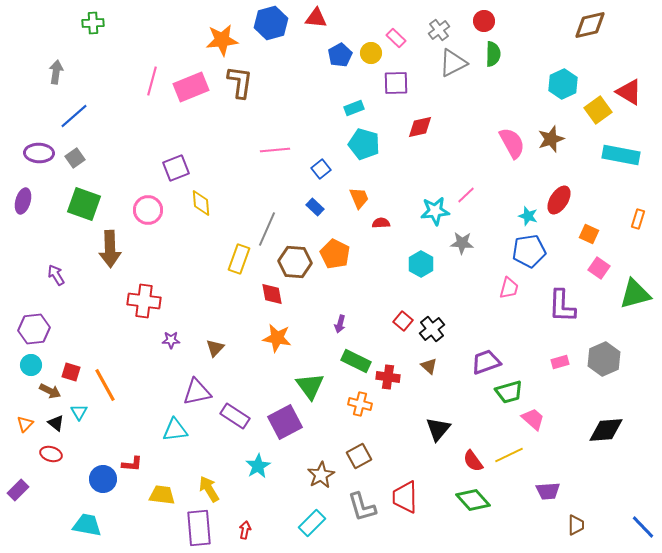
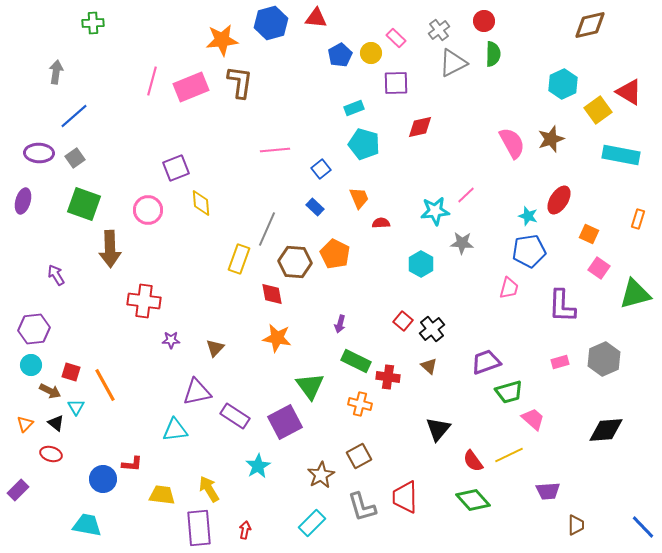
cyan triangle at (79, 412): moved 3 px left, 5 px up
